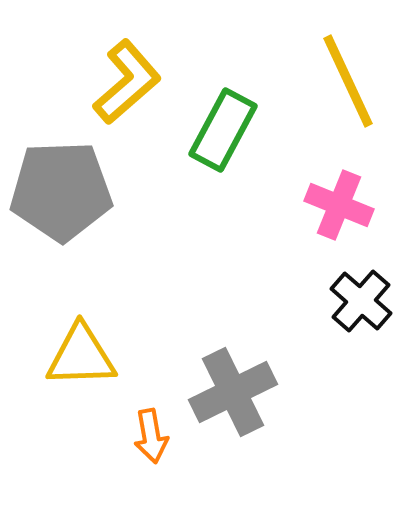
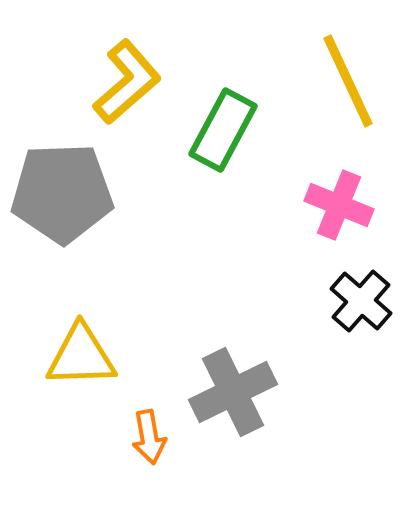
gray pentagon: moved 1 px right, 2 px down
orange arrow: moved 2 px left, 1 px down
